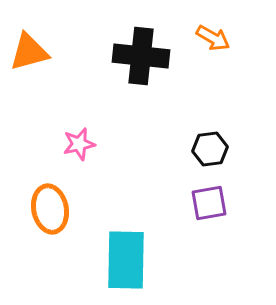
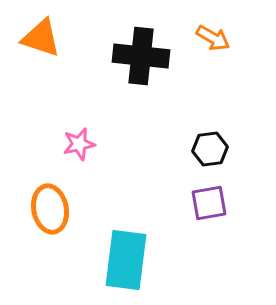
orange triangle: moved 12 px right, 14 px up; rotated 33 degrees clockwise
cyan rectangle: rotated 6 degrees clockwise
